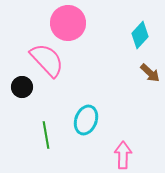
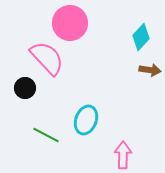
pink circle: moved 2 px right
cyan diamond: moved 1 px right, 2 px down
pink semicircle: moved 2 px up
brown arrow: moved 3 px up; rotated 35 degrees counterclockwise
black circle: moved 3 px right, 1 px down
green line: rotated 52 degrees counterclockwise
